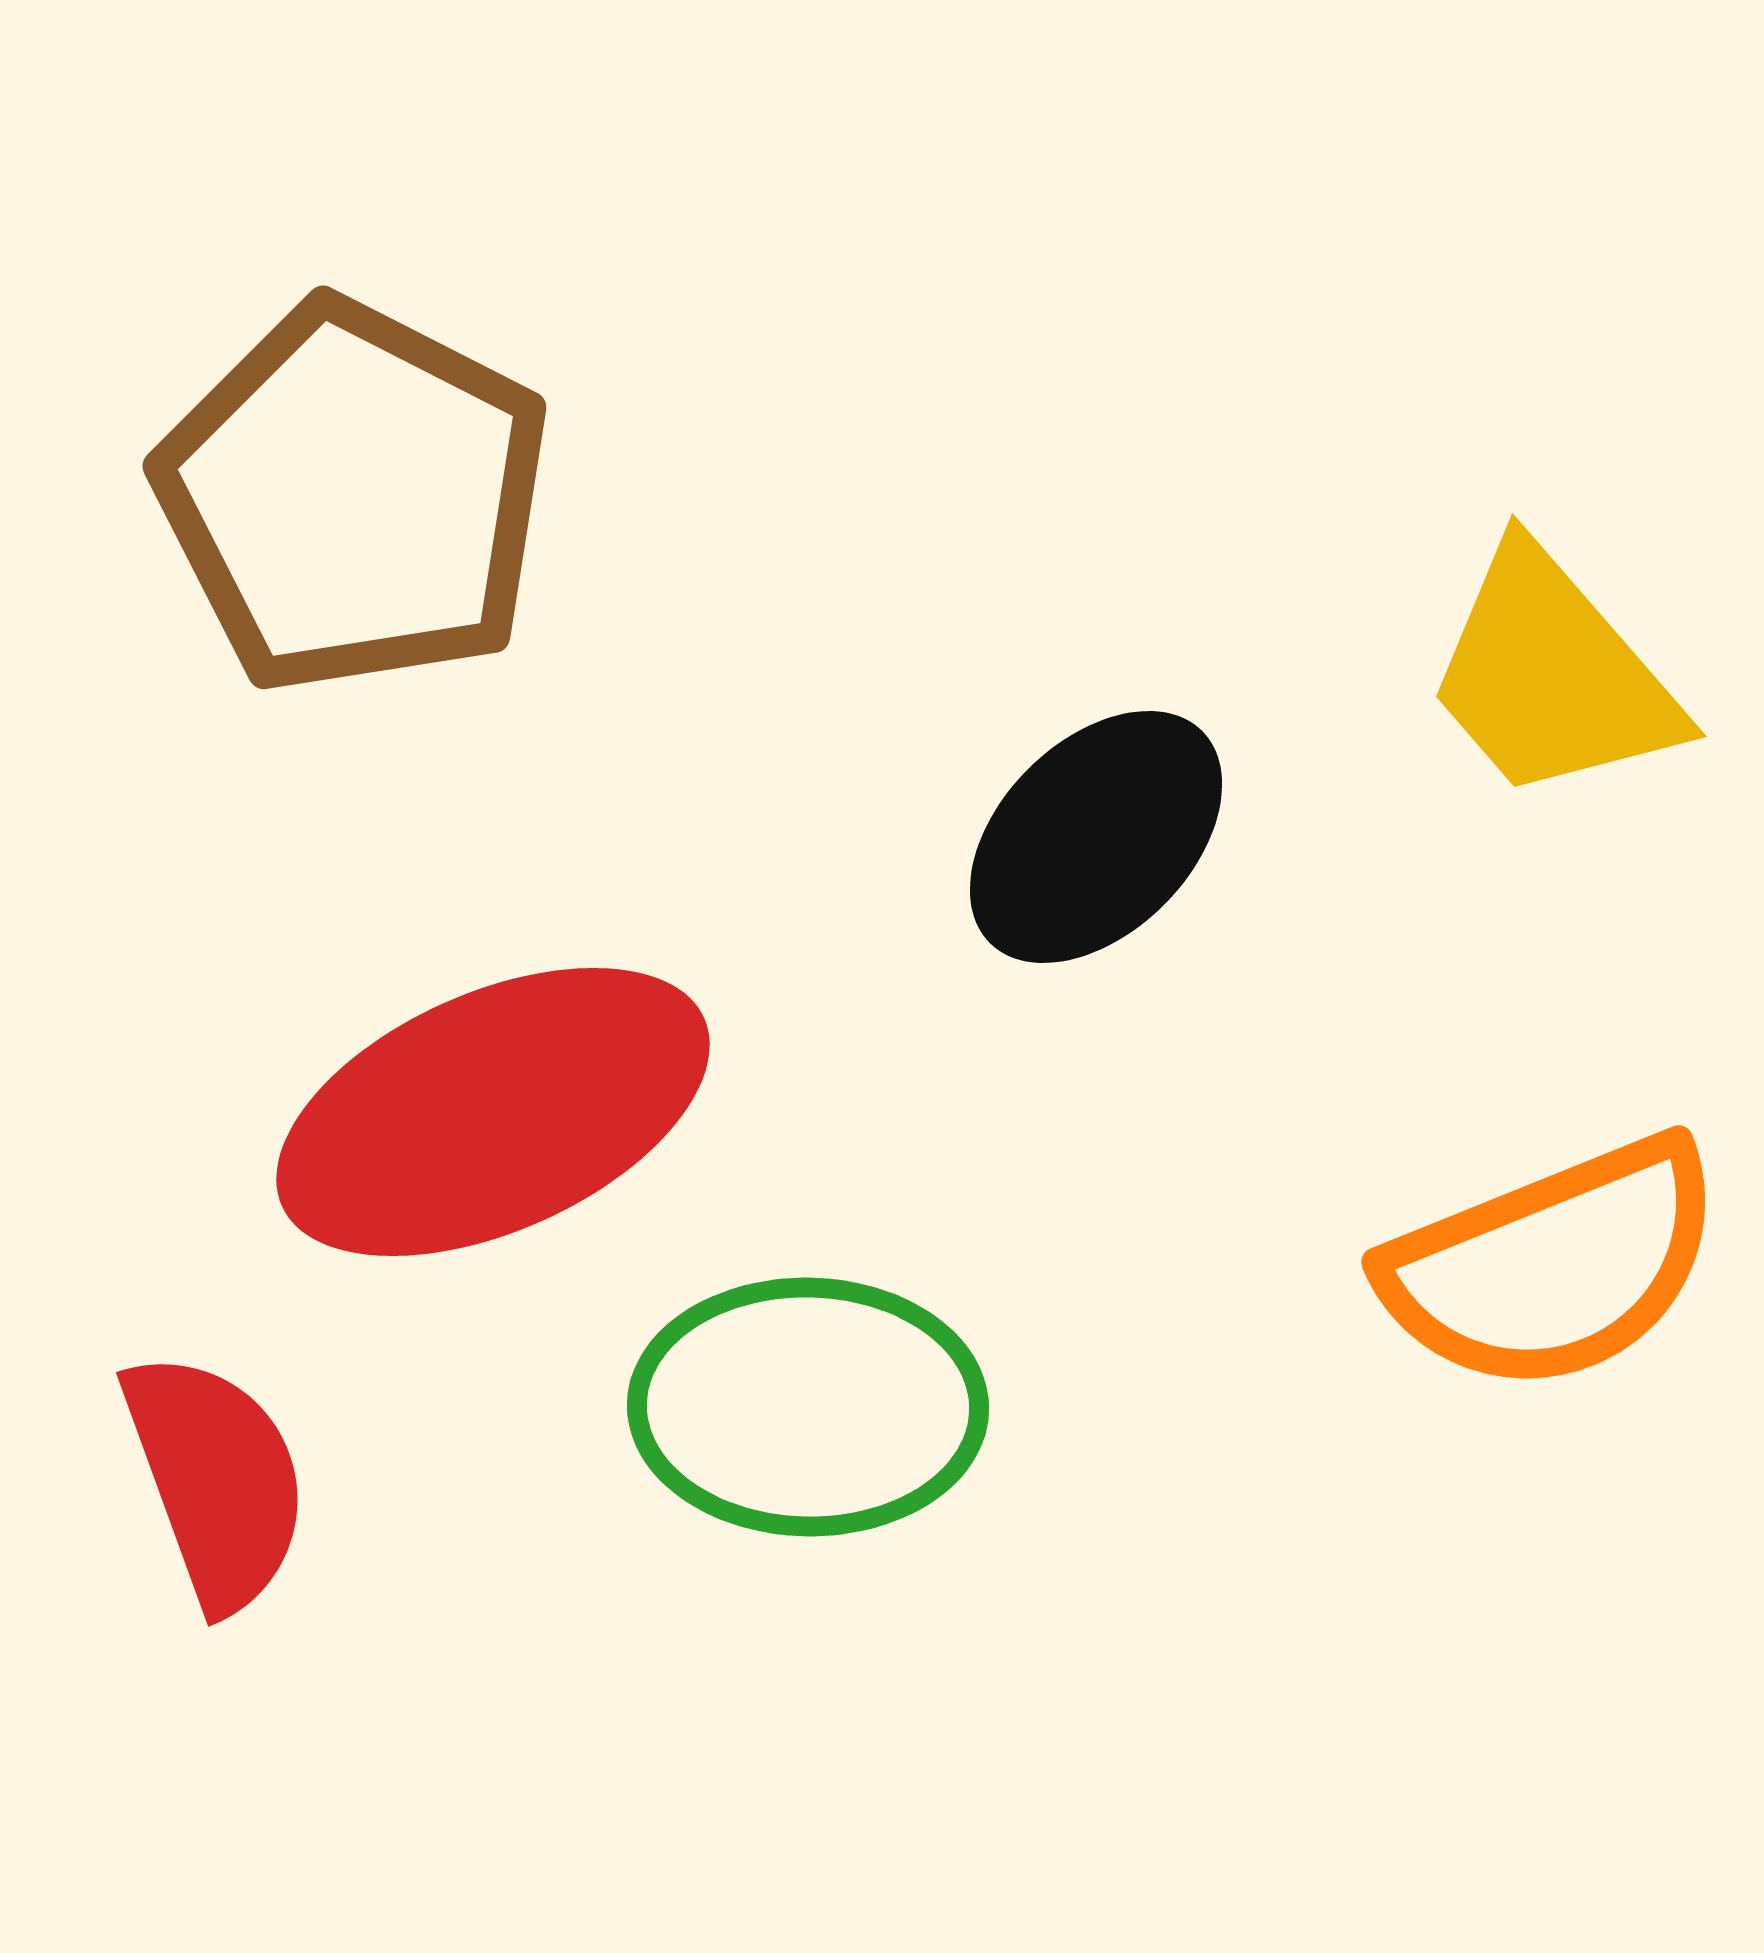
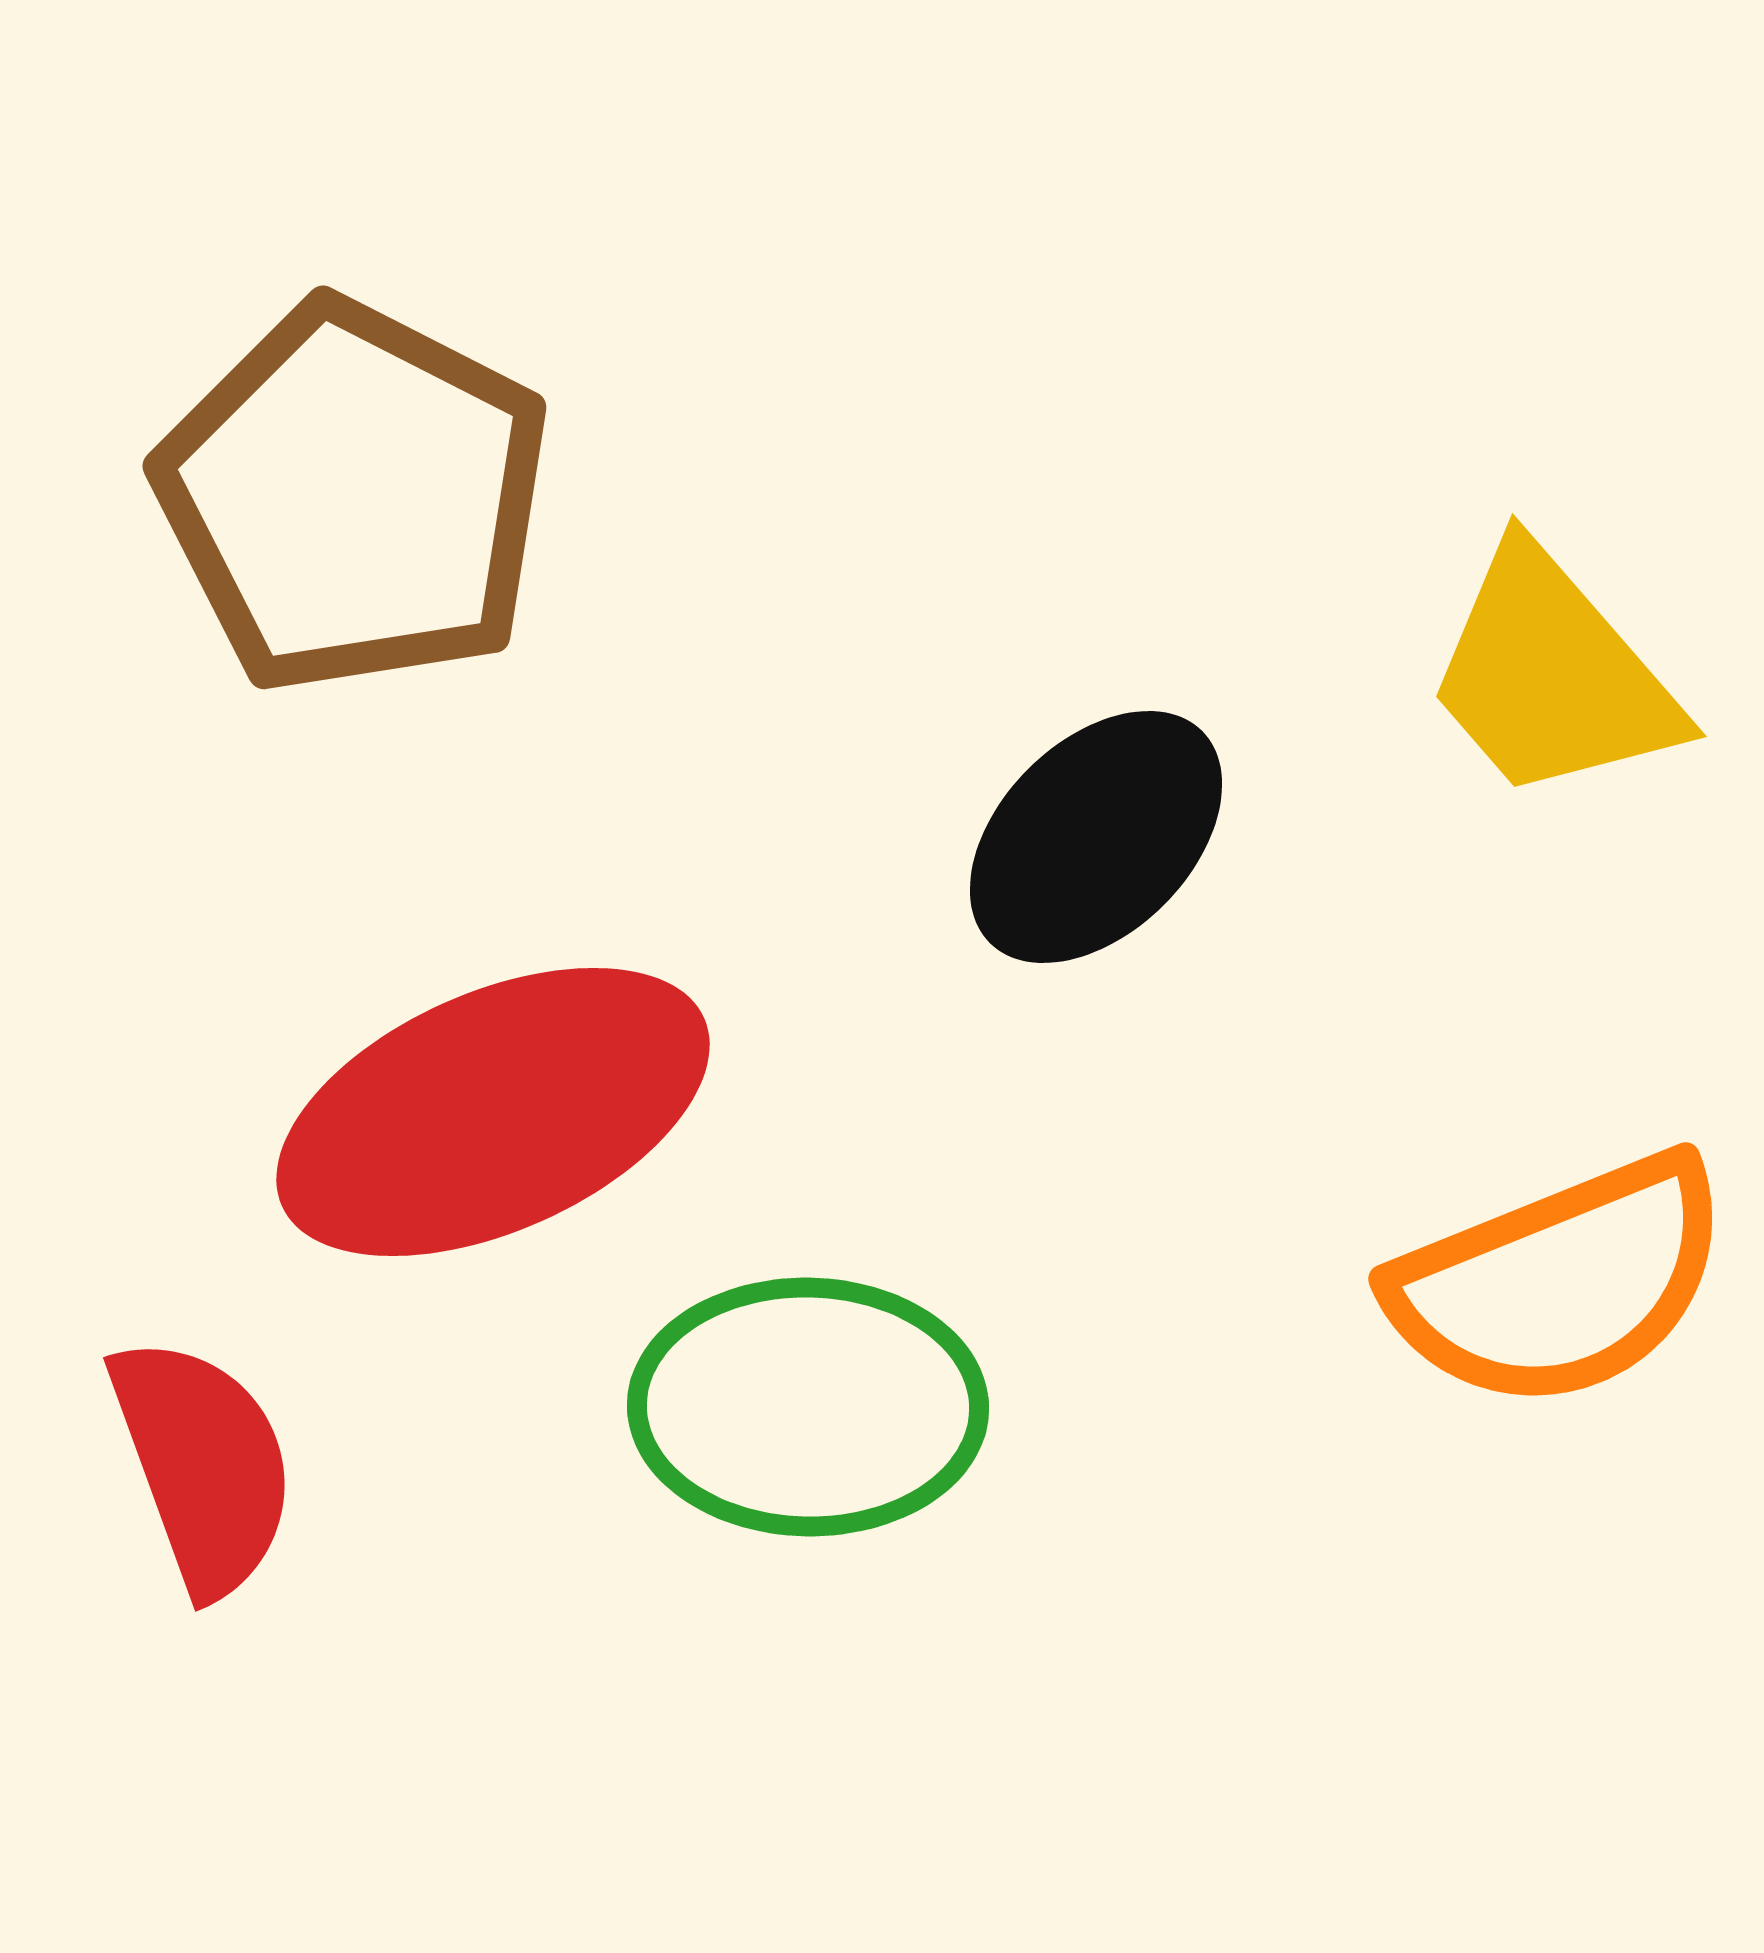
orange semicircle: moved 7 px right, 17 px down
red semicircle: moved 13 px left, 15 px up
